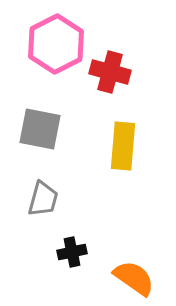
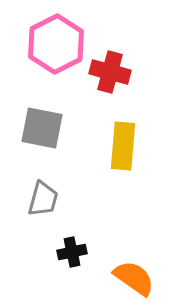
gray square: moved 2 px right, 1 px up
